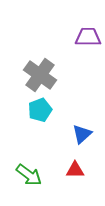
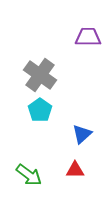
cyan pentagon: rotated 15 degrees counterclockwise
